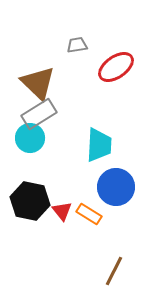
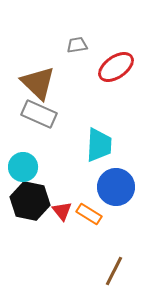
gray rectangle: rotated 56 degrees clockwise
cyan circle: moved 7 px left, 29 px down
